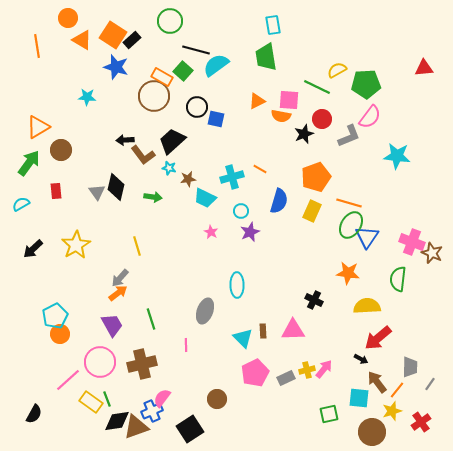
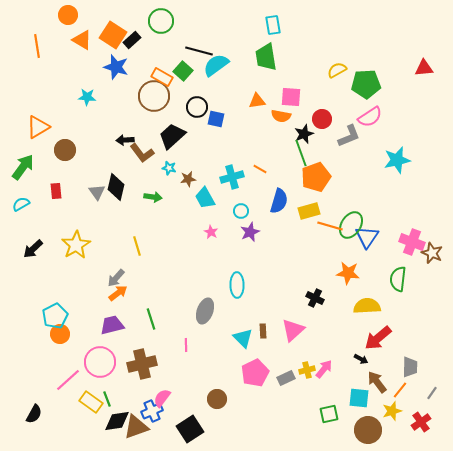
orange circle at (68, 18): moved 3 px up
green circle at (170, 21): moved 9 px left
black line at (196, 50): moved 3 px right, 1 px down
green line at (317, 87): moved 16 px left, 66 px down; rotated 44 degrees clockwise
pink square at (289, 100): moved 2 px right, 3 px up
orange triangle at (257, 101): rotated 18 degrees clockwise
pink semicircle at (370, 117): rotated 20 degrees clockwise
black trapezoid at (172, 141): moved 5 px up
brown circle at (61, 150): moved 4 px right
brown L-shape at (143, 155): moved 1 px left, 2 px up
cyan star at (397, 156): moved 4 px down; rotated 20 degrees counterclockwise
green arrow at (29, 163): moved 6 px left, 4 px down
cyan trapezoid at (205, 198): rotated 35 degrees clockwise
orange line at (349, 203): moved 19 px left, 23 px down
yellow rectangle at (312, 211): moved 3 px left; rotated 50 degrees clockwise
gray arrow at (120, 278): moved 4 px left
black cross at (314, 300): moved 1 px right, 2 px up
purple trapezoid at (112, 325): rotated 75 degrees counterclockwise
pink triangle at (293, 330): rotated 40 degrees counterclockwise
gray line at (430, 384): moved 2 px right, 9 px down
orange line at (397, 390): moved 3 px right
brown circle at (372, 432): moved 4 px left, 2 px up
